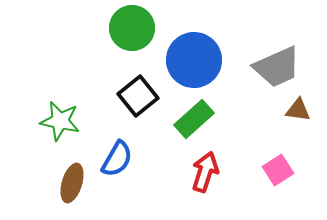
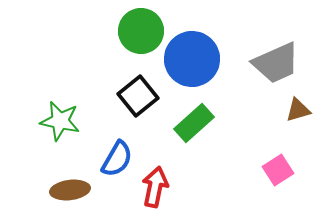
green circle: moved 9 px right, 3 px down
blue circle: moved 2 px left, 1 px up
gray trapezoid: moved 1 px left, 4 px up
brown triangle: rotated 24 degrees counterclockwise
green rectangle: moved 4 px down
red arrow: moved 50 px left, 15 px down; rotated 6 degrees counterclockwise
brown ellipse: moved 2 px left, 7 px down; rotated 66 degrees clockwise
